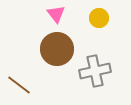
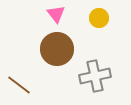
gray cross: moved 5 px down
